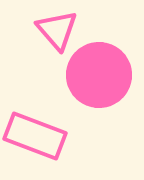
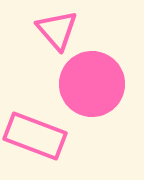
pink circle: moved 7 px left, 9 px down
